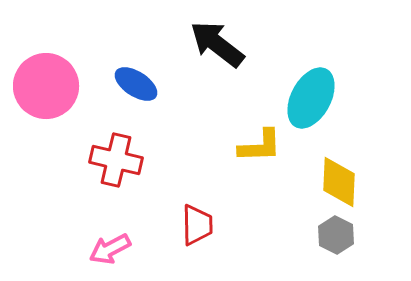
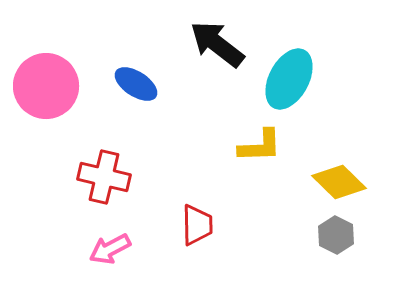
cyan ellipse: moved 22 px left, 19 px up
red cross: moved 12 px left, 17 px down
yellow diamond: rotated 48 degrees counterclockwise
